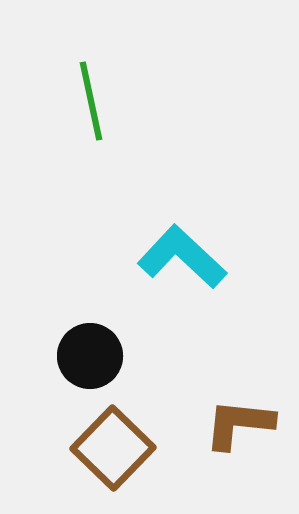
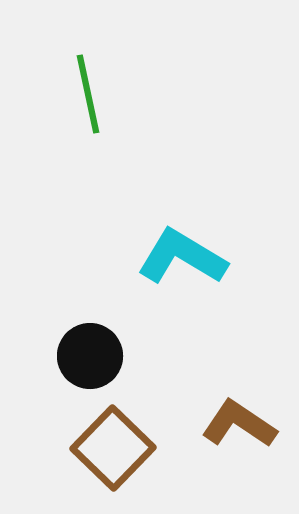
green line: moved 3 px left, 7 px up
cyan L-shape: rotated 12 degrees counterclockwise
brown L-shape: rotated 28 degrees clockwise
